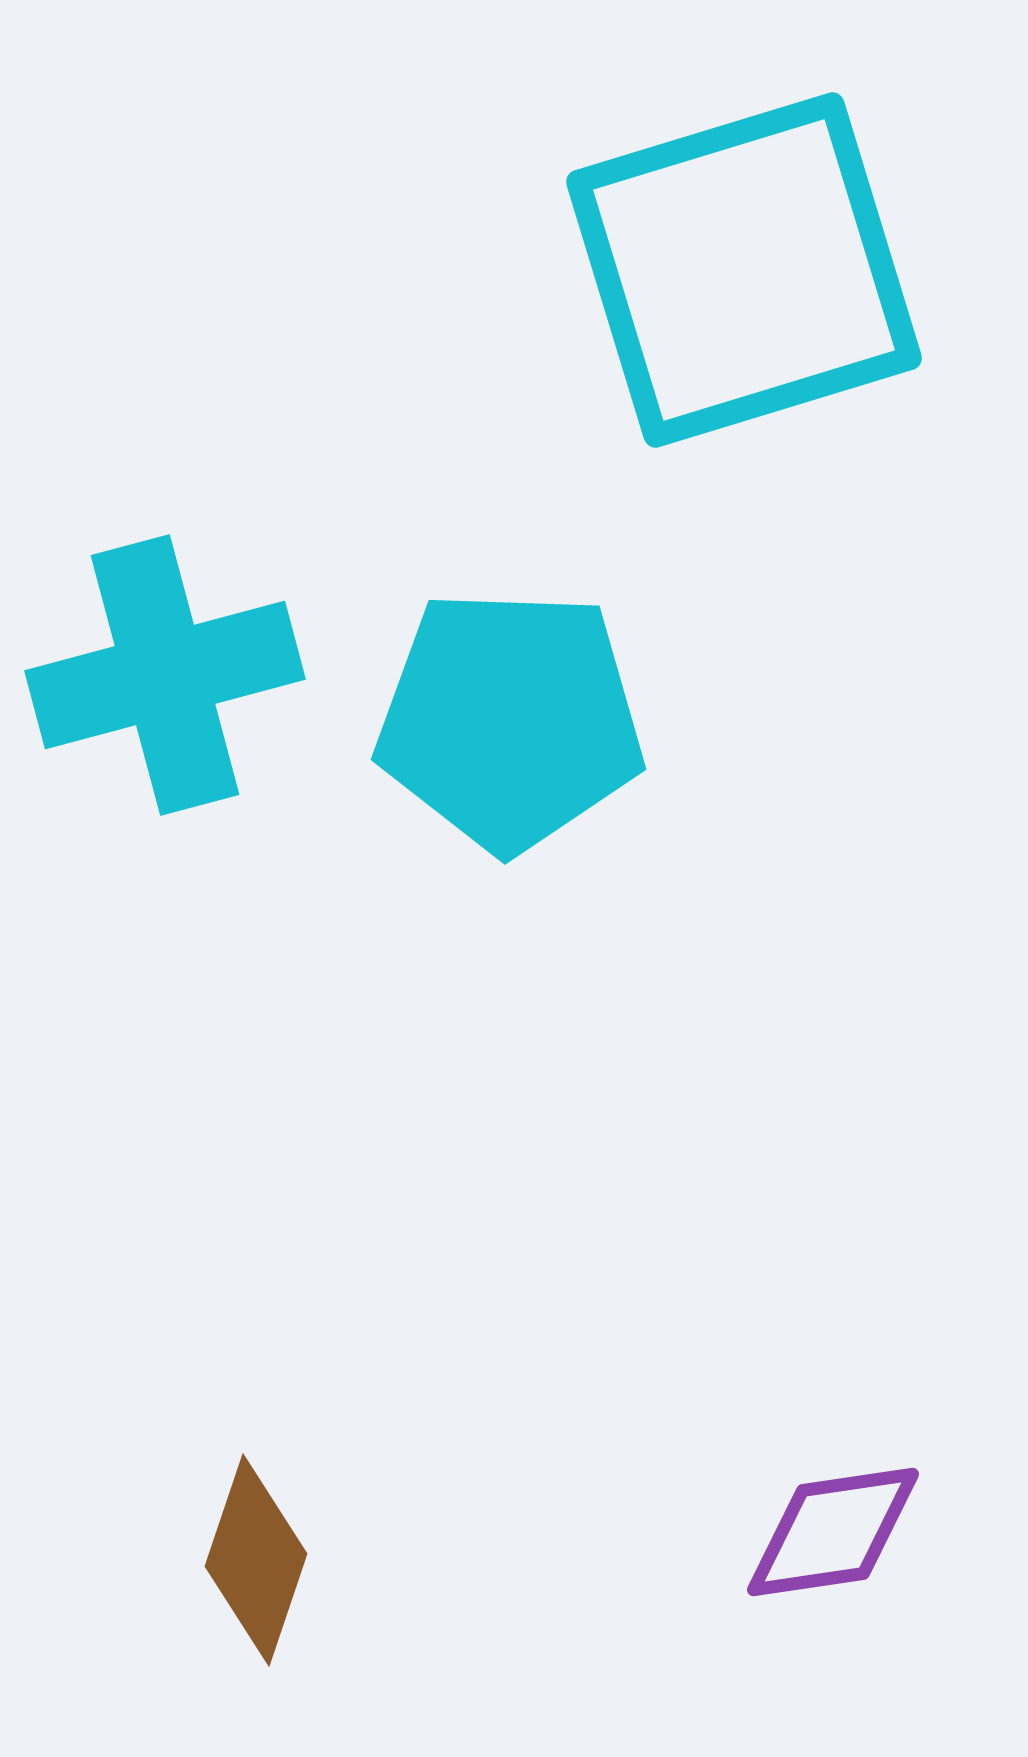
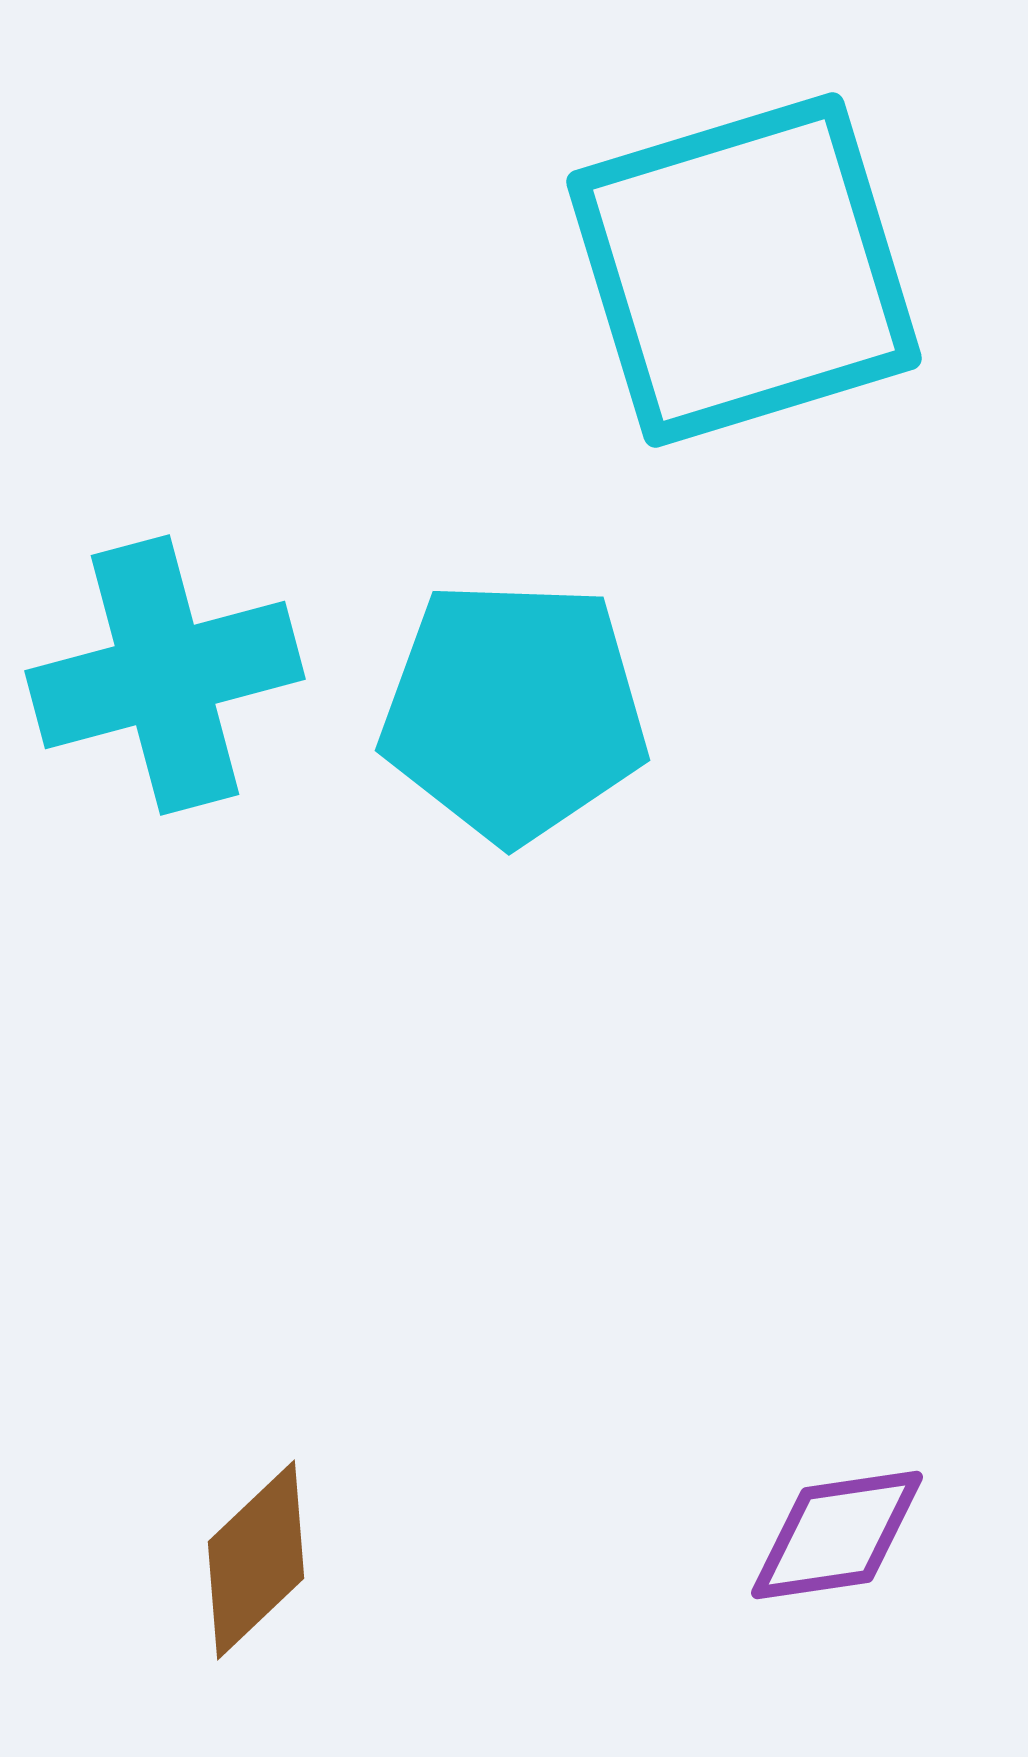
cyan pentagon: moved 4 px right, 9 px up
purple diamond: moved 4 px right, 3 px down
brown diamond: rotated 28 degrees clockwise
